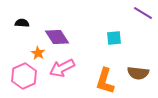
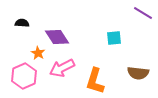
orange L-shape: moved 10 px left
